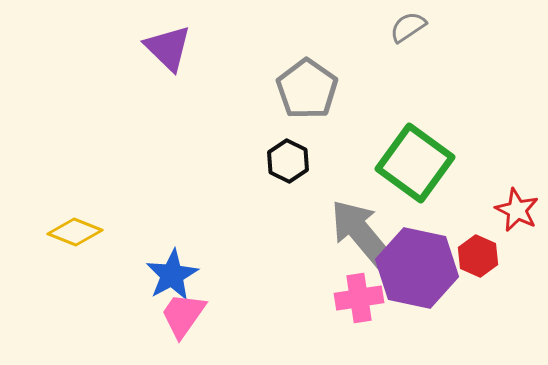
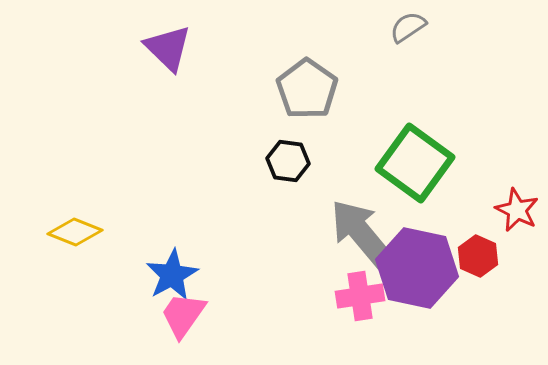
black hexagon: rotated 18 degrees counterclockwise
pink cross: moved 1 px right, 2 px up
